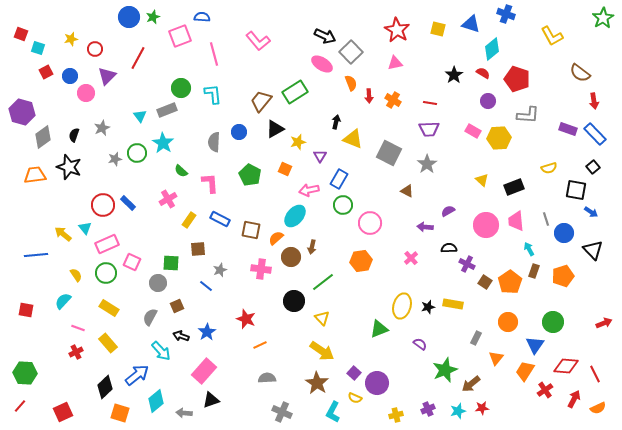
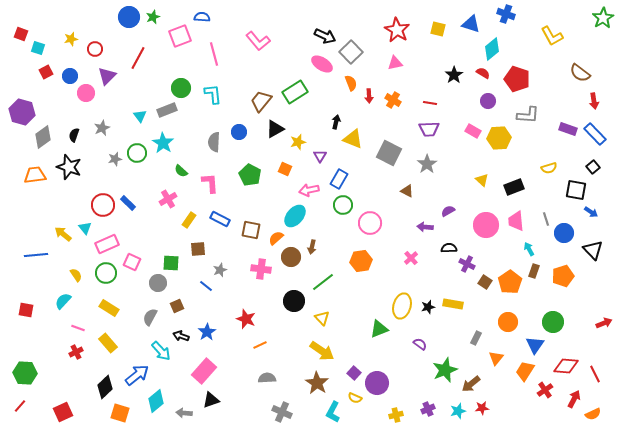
orange semicircle at (598, 408): moved 5 px left, 6 px down
